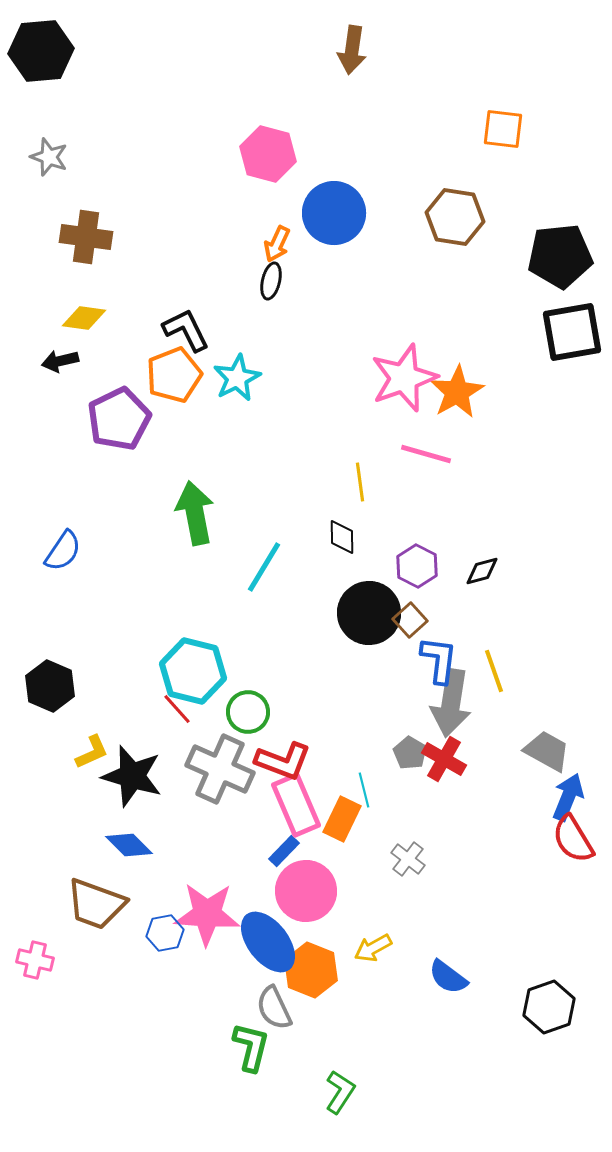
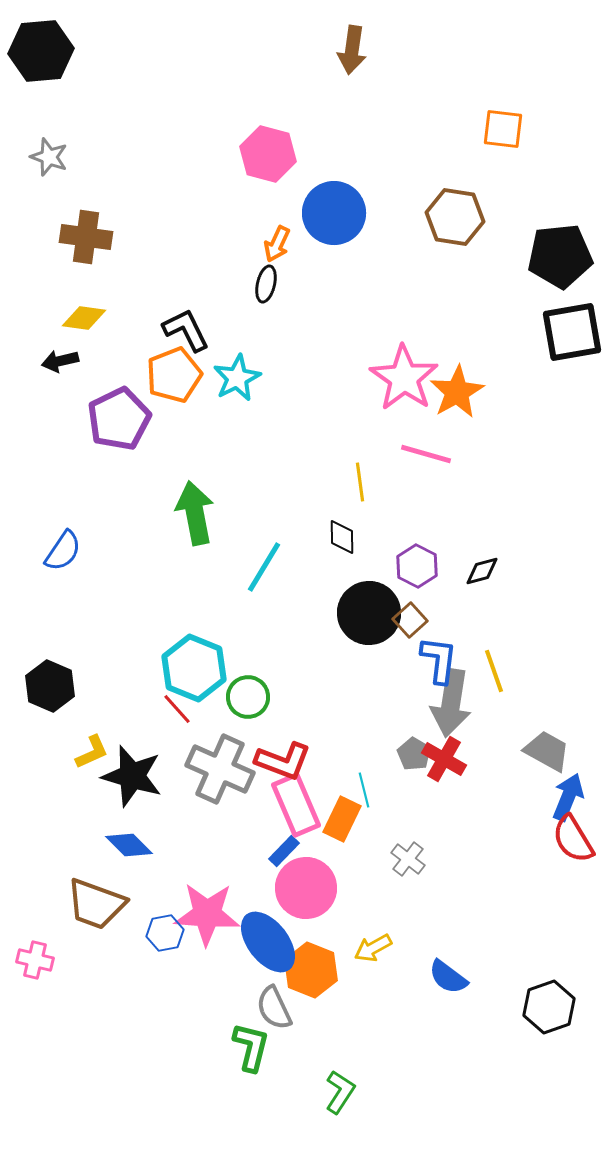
black ellipse at (271, 281): moved 5 px left, 3 px down
pink star at (404, 378): rotated 18 degrees counterclockwise
cyan hexagon at (193, 671): moved 1 px right, 3 px up; rotated 8 degrees clockwise
green circle at (248, 712): moved 15 px up
gray pentagon at (410, 753): moved 4 px right, 1 px down
pink circle at (306, 891): moved 3 px up
